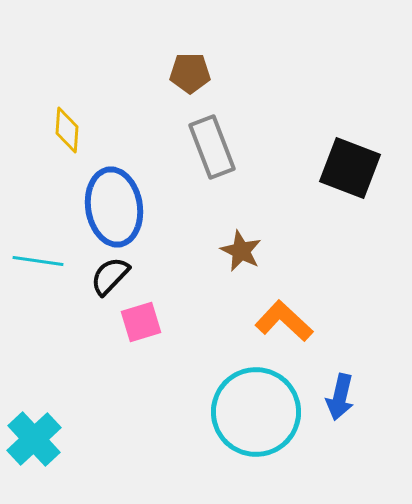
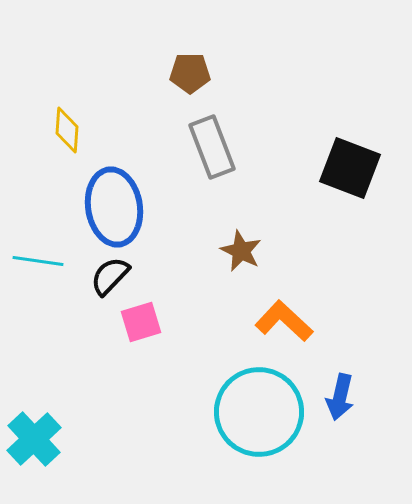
cyan circle: moved 3 px right
